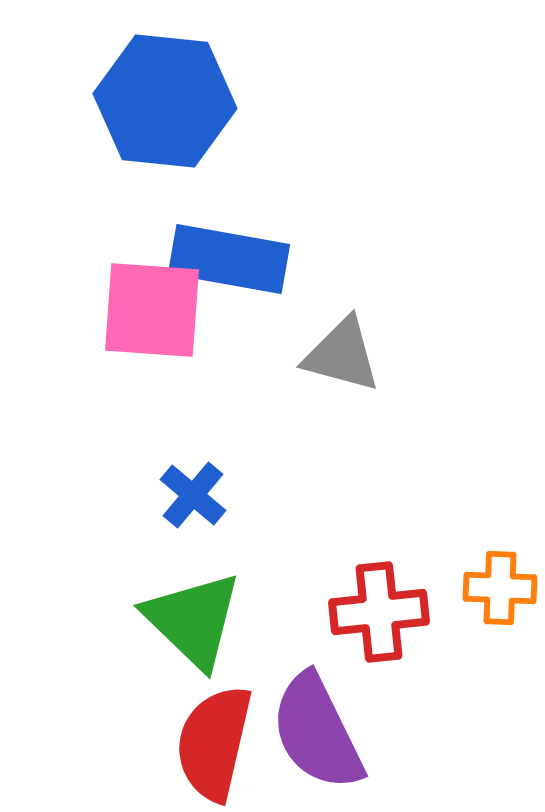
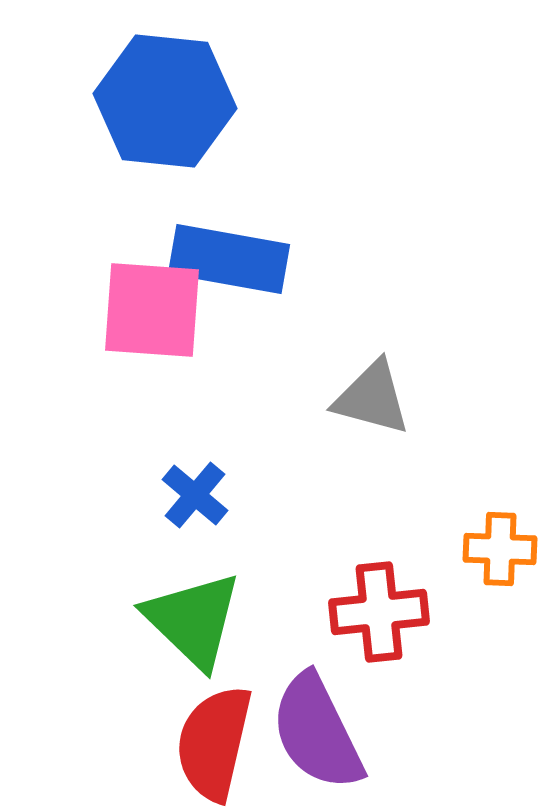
gray triangle: moved 30 px right, 43 px down
blue cross: moved 2 px right
orange cross: moved 39 px up
